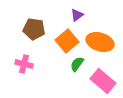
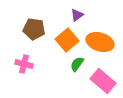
orange square: moved 1 px up
